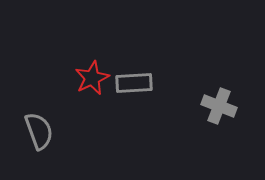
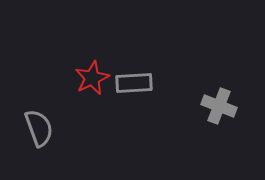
gray semicircle: moved 3 px up
